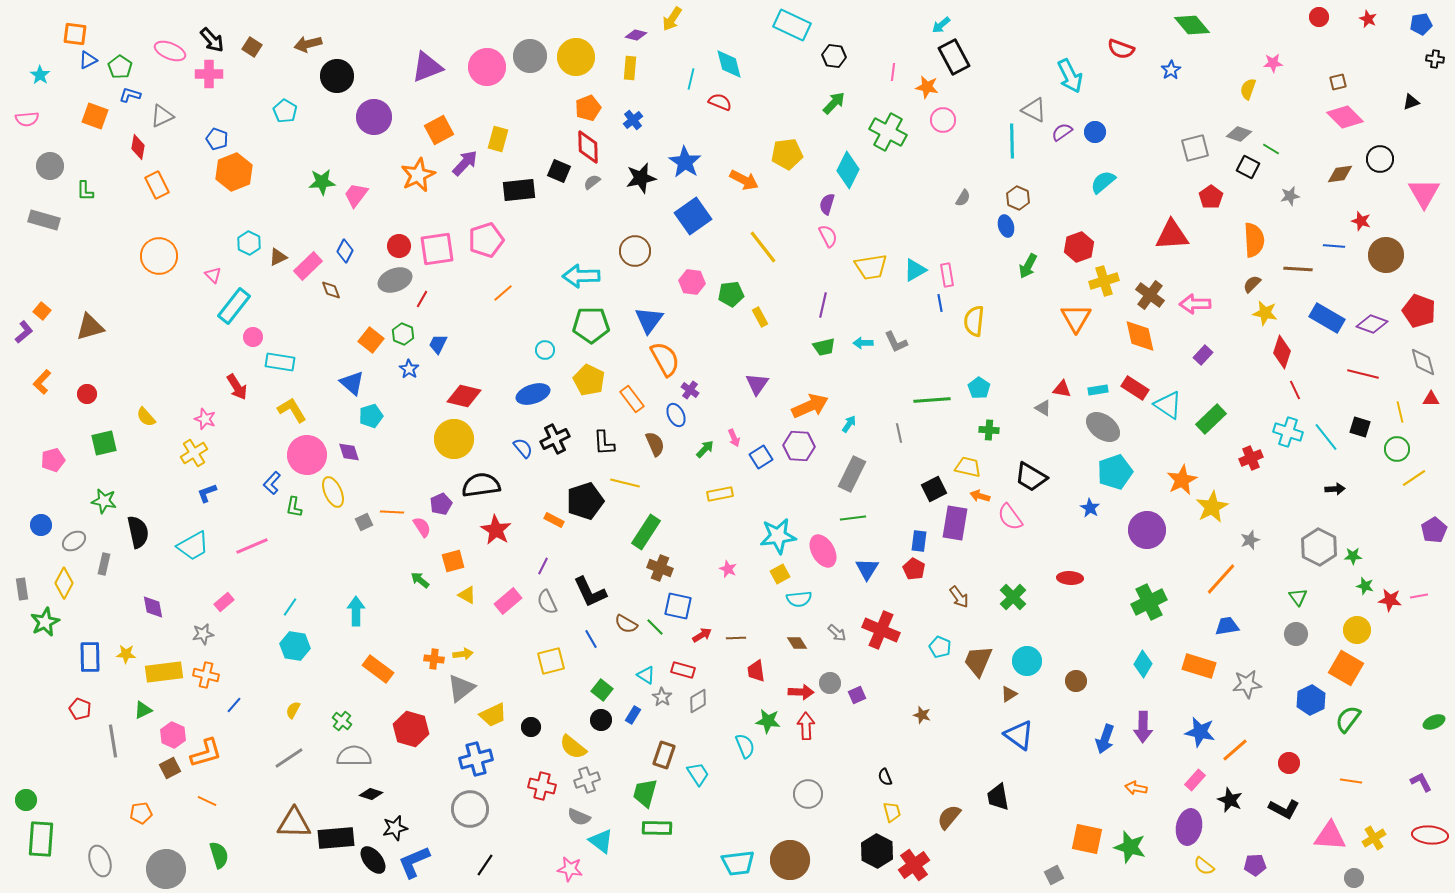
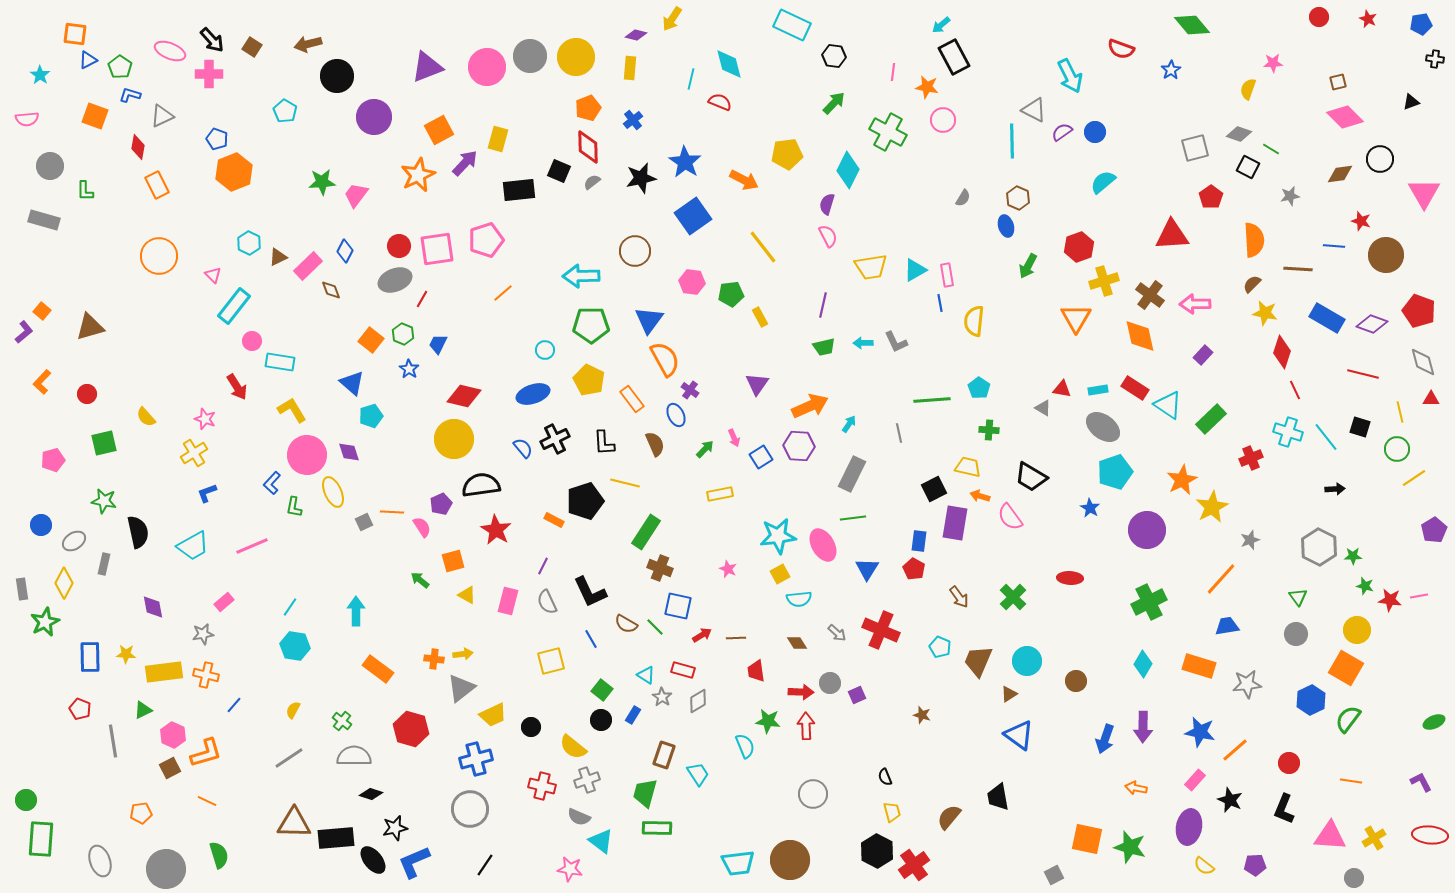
pink circle at (253, 337): moved 1 px left, 4 px down
pink ellipse at (823, 551): moved 6 px up
pink rectangle at (508, 601): rotated 36 degrees counterclockwise
gray circle at (808, 794): moved 5 px right
black L-shape at (1284, 809): rotated 84 degrees clockwise
